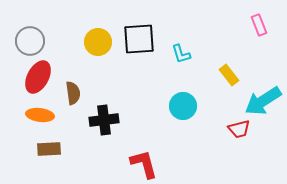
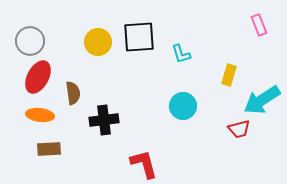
black square: moved 2 px up
yellow rectangle: rotated 55 degrees clockwise
cyan arrow: moved 1 px left, 1 px up
